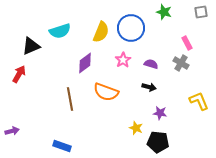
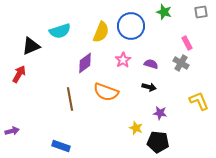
blue circle: moved 2 px up
blue rectangle: moved 1 px left
